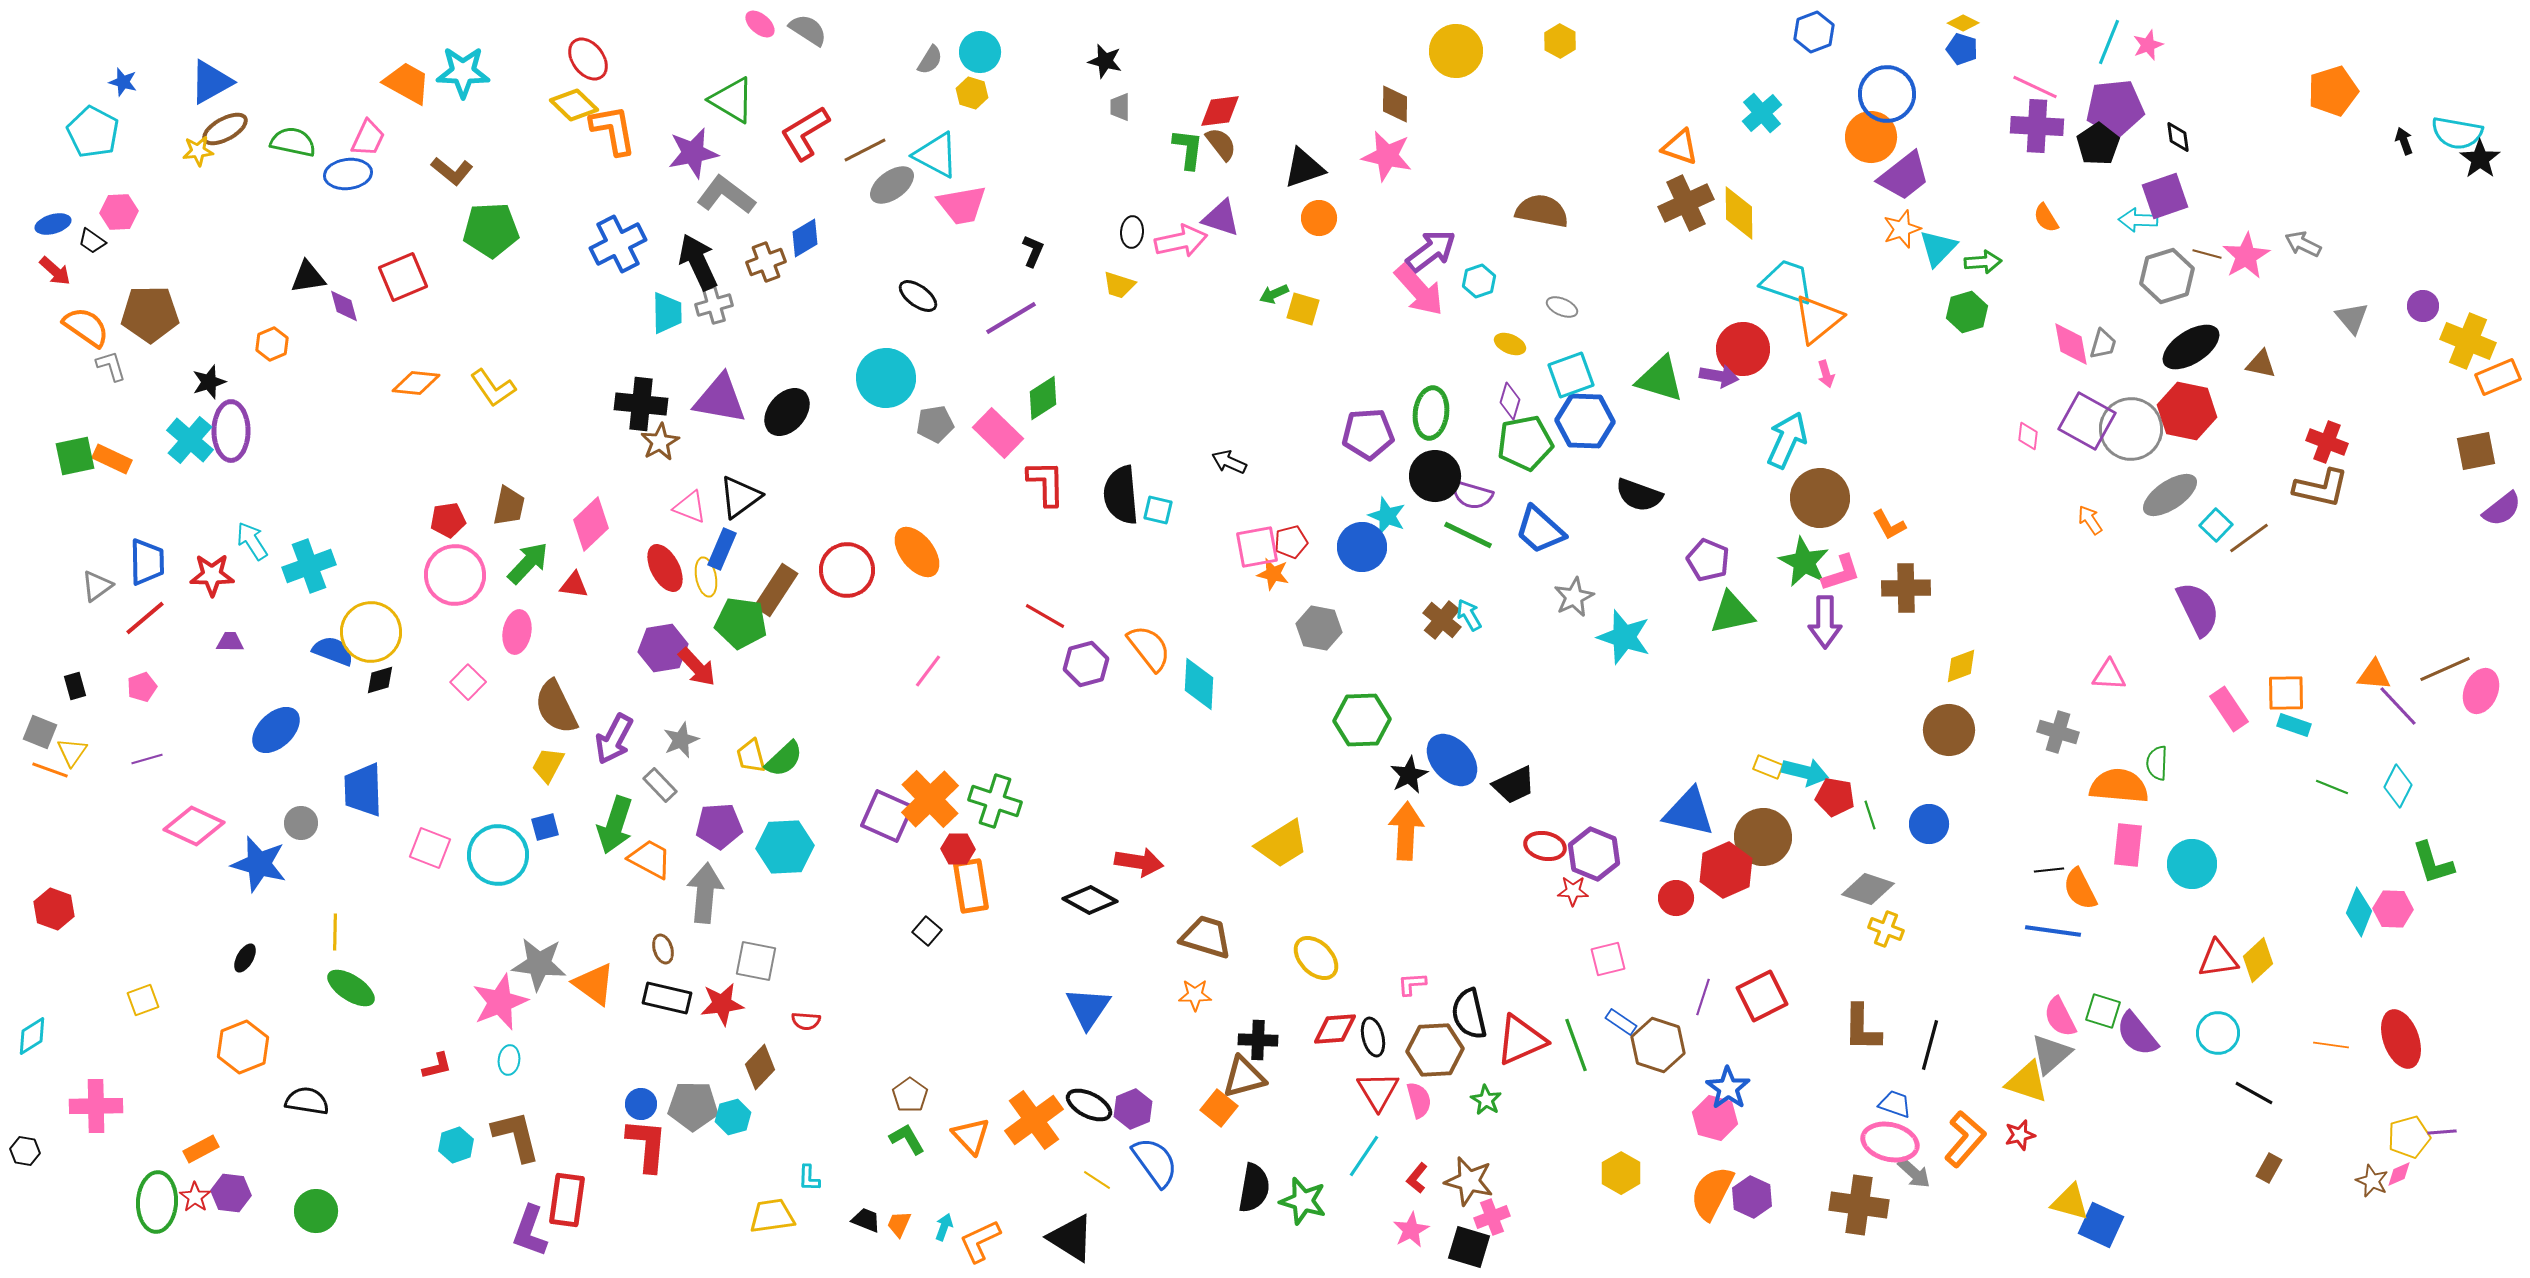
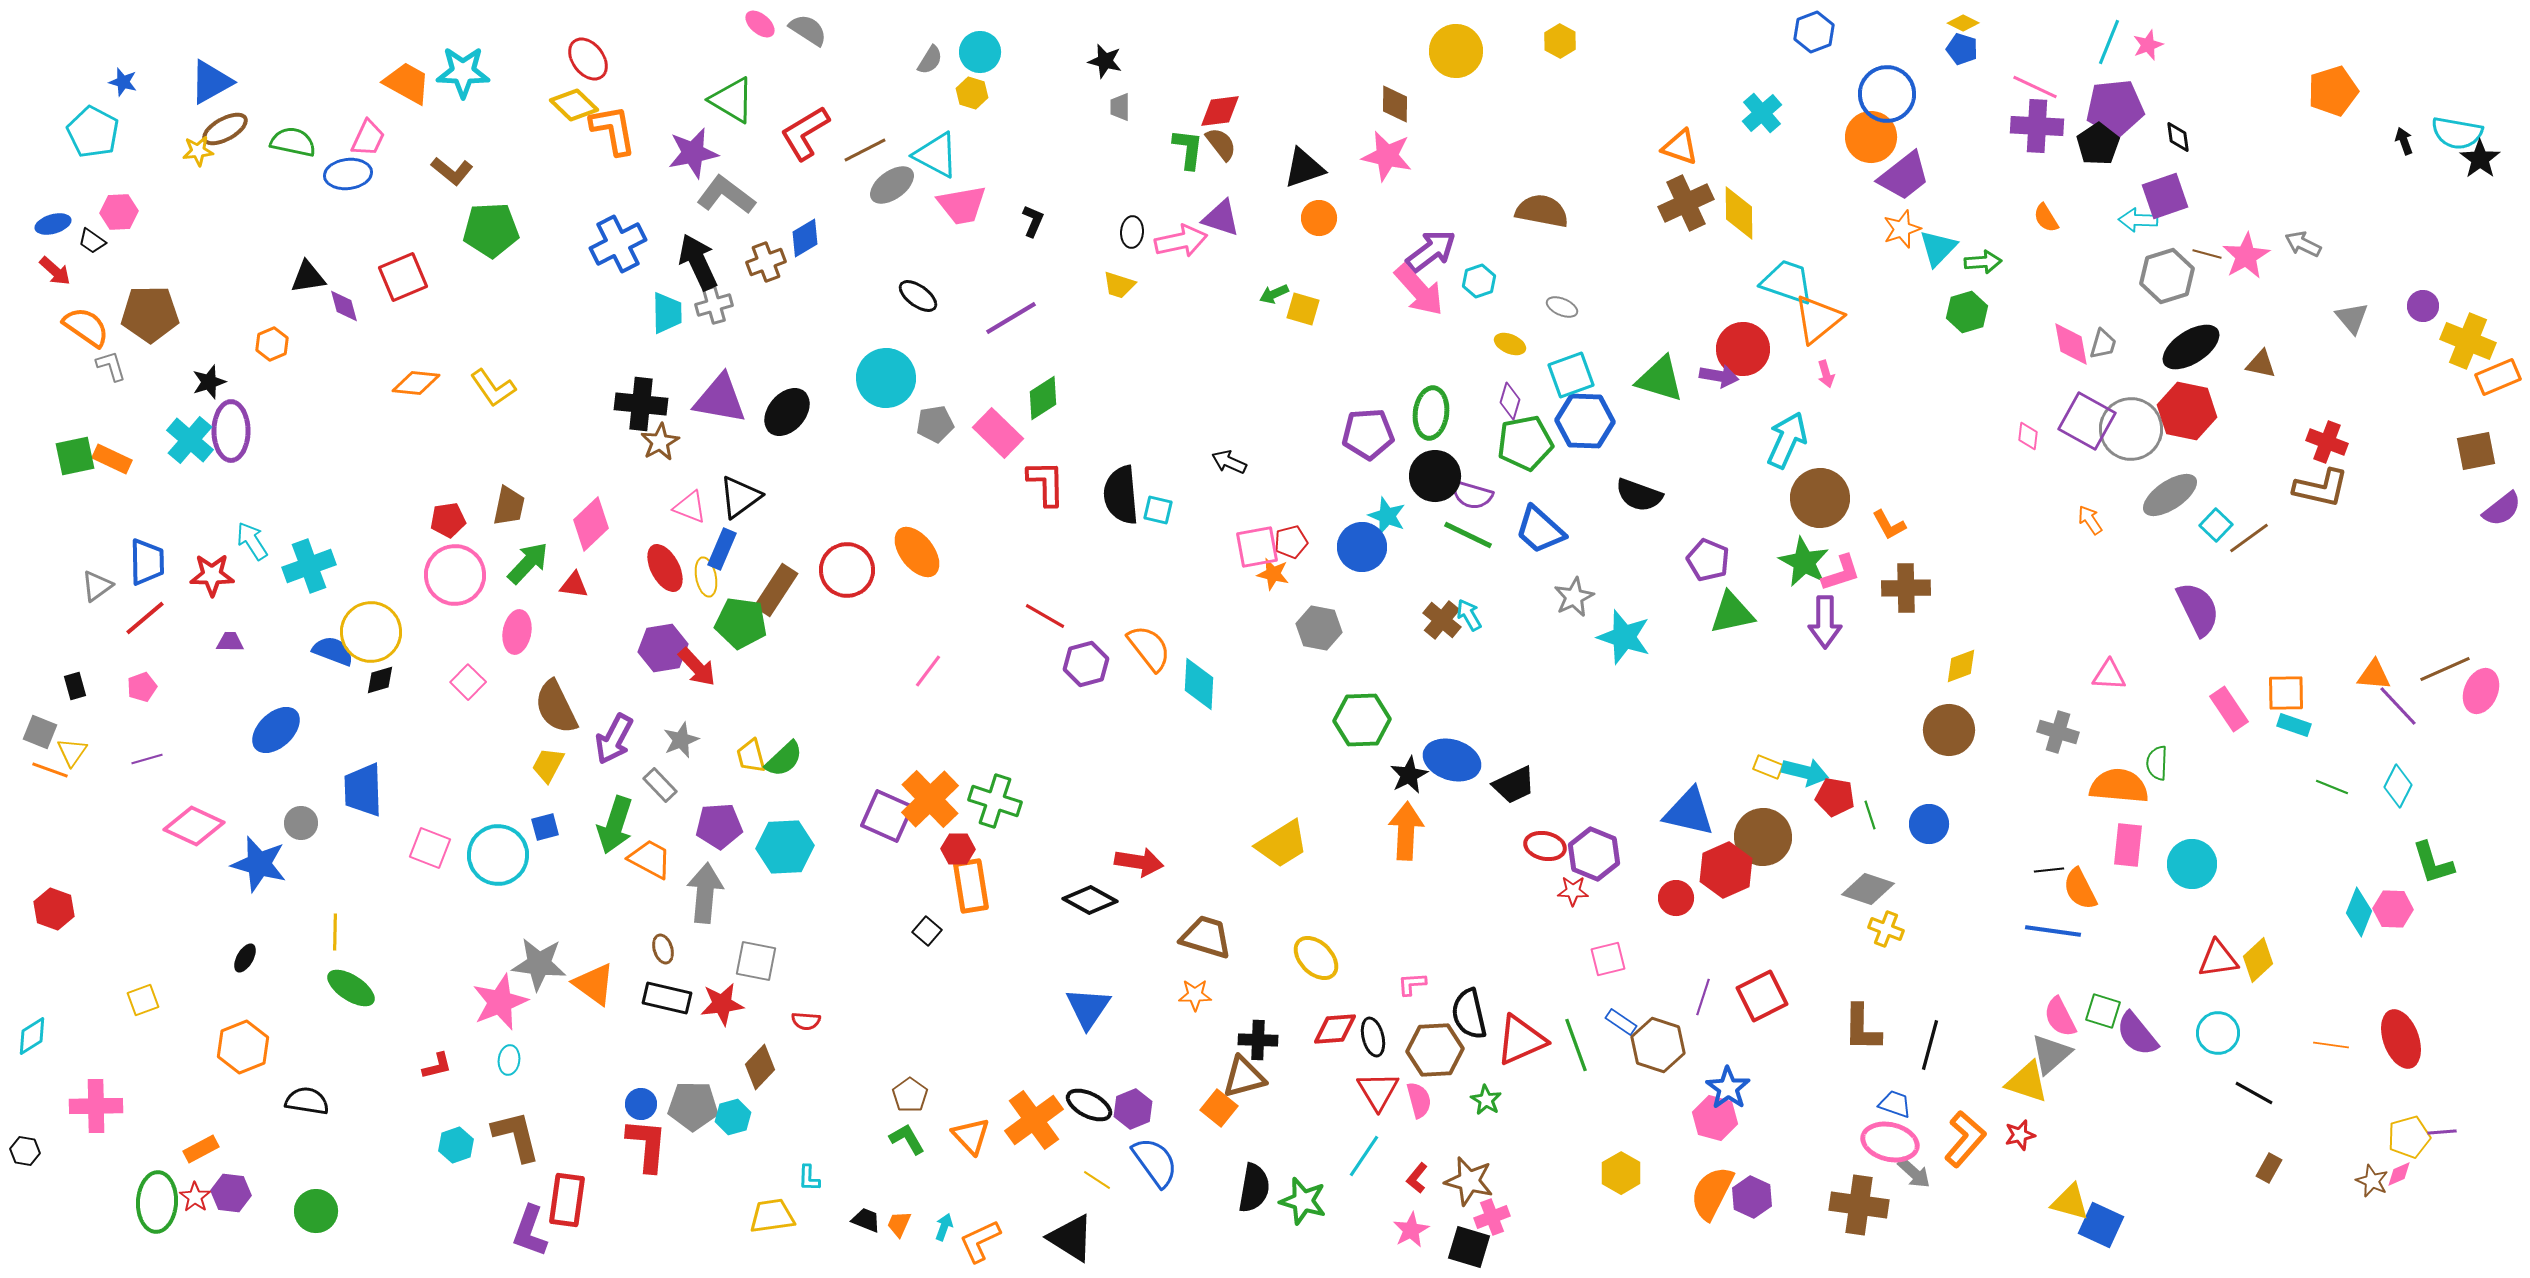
black L-shape at (1033, 251): moved 30 px up
blue ellipse at (1452, 760): rotated 30 degrees counterclockwise
